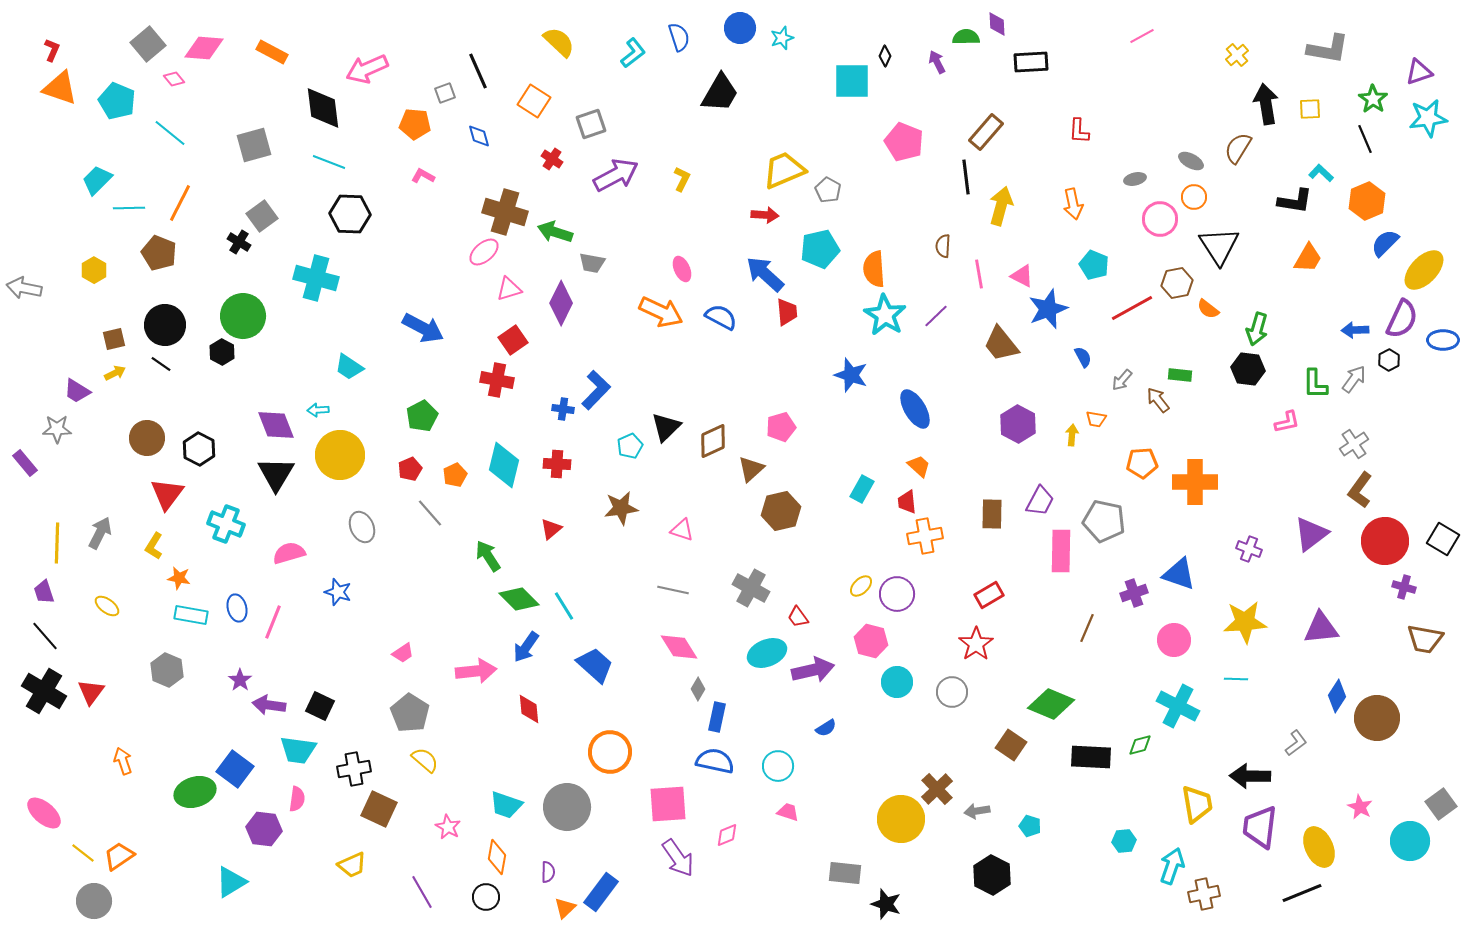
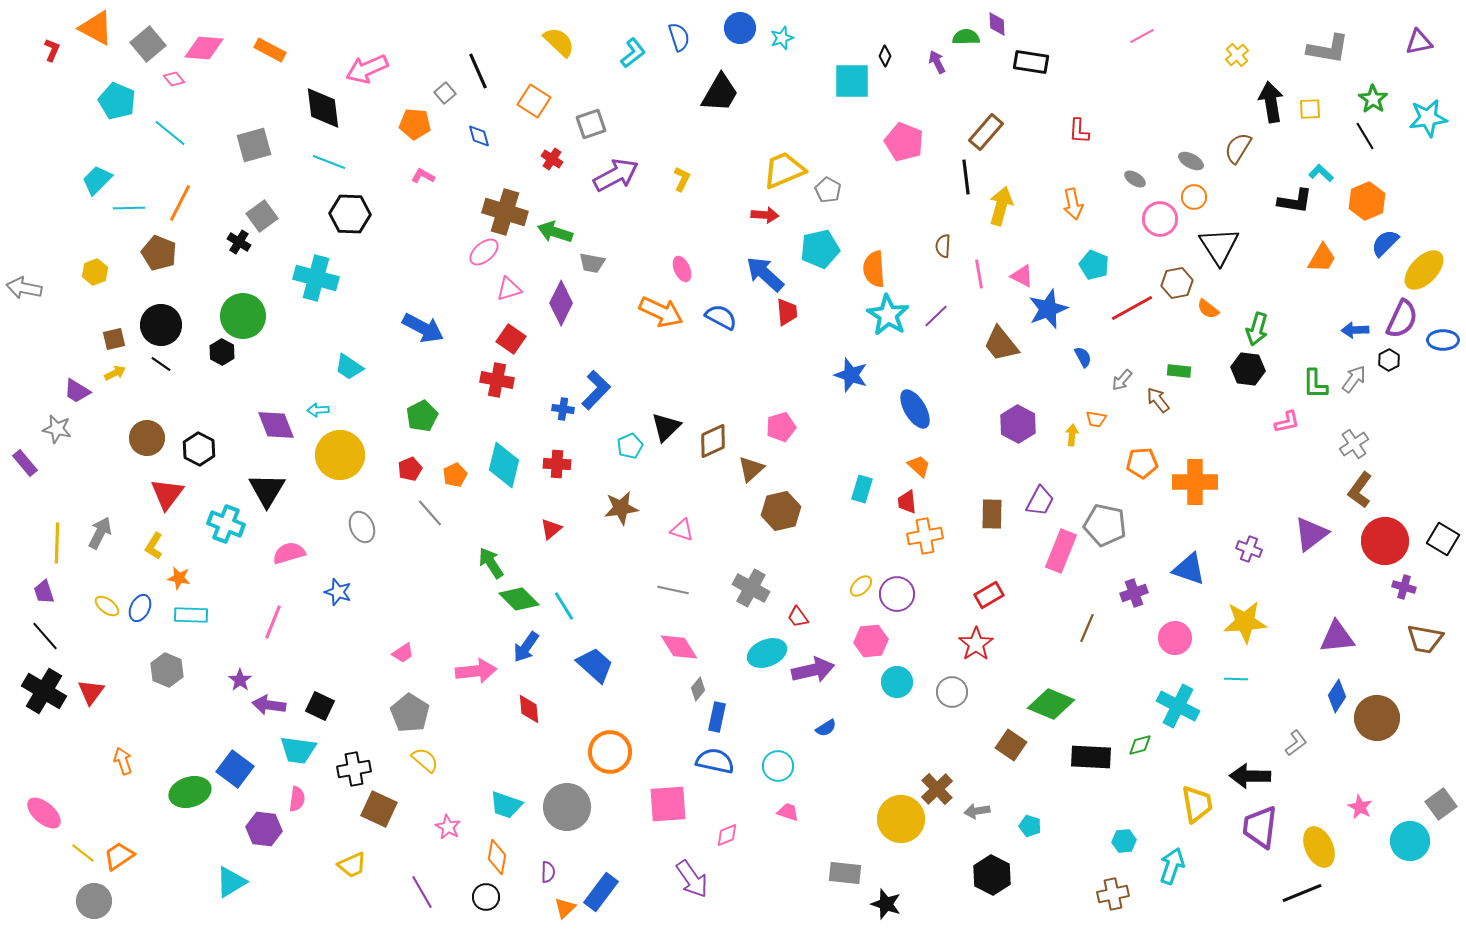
orange rectangle at (272, 52): moved 2 px left, 2 px up
black rectangle at (1031, 62): rotated 12 degrees clockwise
purple triangle at (1419, 72): moved 30 px up; rotated 8 degrees clockwise
orange triangle at (60, 88): moved 36 px right, 60 px up; rotated 9 degrees clockwise
gray square at (445, 93): rotated 20 degrees counterclockwise
black arrow at (1266, 104): moved 5 px right, 2 px up
black line at (1365, 139): moved 3 px up; rotated 8 degrees counterclockwise
gray ellipse at (1135, 179): rotated 45 degrees clockwise
orange trapezoid at (1308, 258): moved 14 px right
yellow hexagon at (94, 270): moved 1 px right, 2 px down; rotated 10 degrees clockwise
cyan star at (885, 315): moved 3 px right
black circle at (165, 325): moved 4 px left
red square at (513, 340): moved 2 px left, 1 px up; rotated 20 degrees counterclockwise
green rectangle at (1180, 375): moved 1 px left, 4 px up
gray star at (57, 429): rotated 12 degrees clockwise
black triangle at (276, 474): moved 9 px left, 16 px down
cyan rectangle at (862, 489): rotated 12 degrees counterclockwise
gray pentagon at (1104, 521): moved 1 px right, 4 px down
pink rectangle at (1061, 551): rotated 21 degrees clockwise
green arrow at (488, 556): moved 3 px right, 7 px down
blue triangle at (1179, 574): moved 10 px right, 5 px up
blue ellipse at (237, 608): moved 97 px left; rotated 40 degrees clockwise
cyan rectangle at (191, 615): rotated 8 degrees counterclockwise
purple triangle at (1321, 628): moved 16 px right, 9 px down
pink circle at (1174, 640): moved 1 px right, 2 px up
pink hexagon at (871, 641): rotated 20 degrees counterclockwise
gray diamond at (698, 689): rotated 10 degrees clockwise
green ellipse at (195, 792): moved 5 px left
purple arrow at (678, 858): moved 14 px right, 21 px down
brown cross at (1204, 894): moved 91 px left
